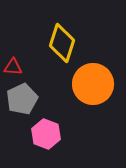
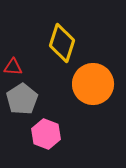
gray pentagon: rotated 8 degrees counterclockwise
